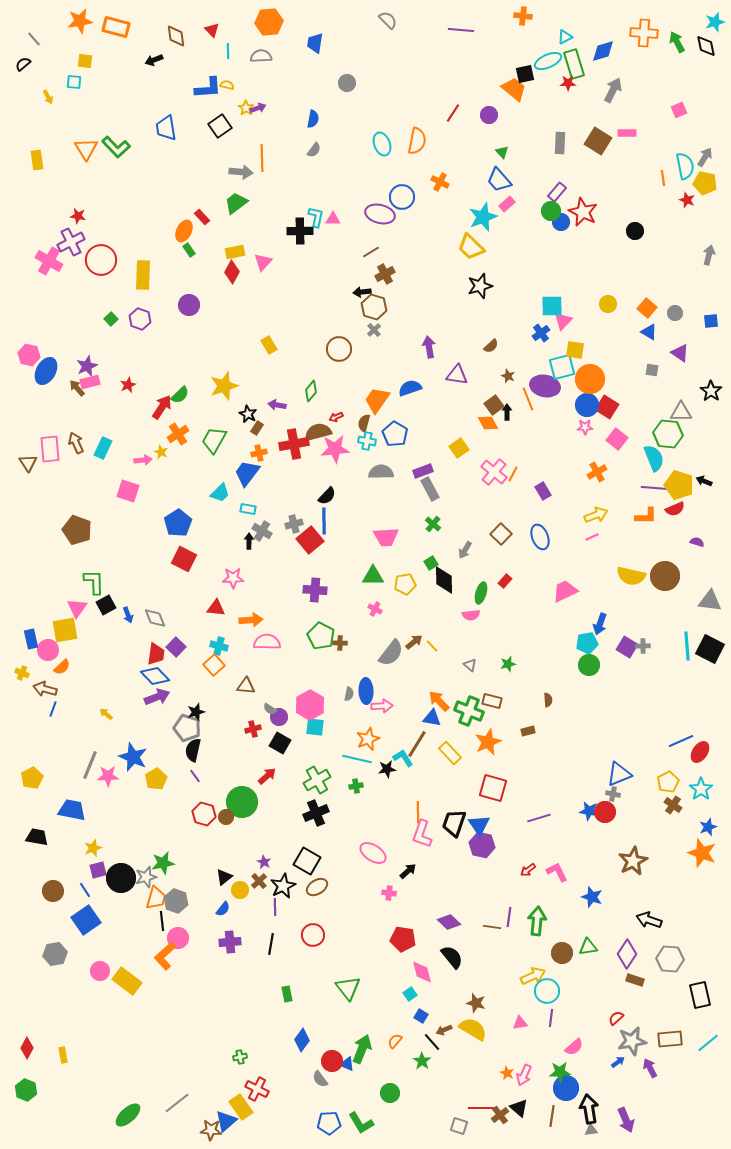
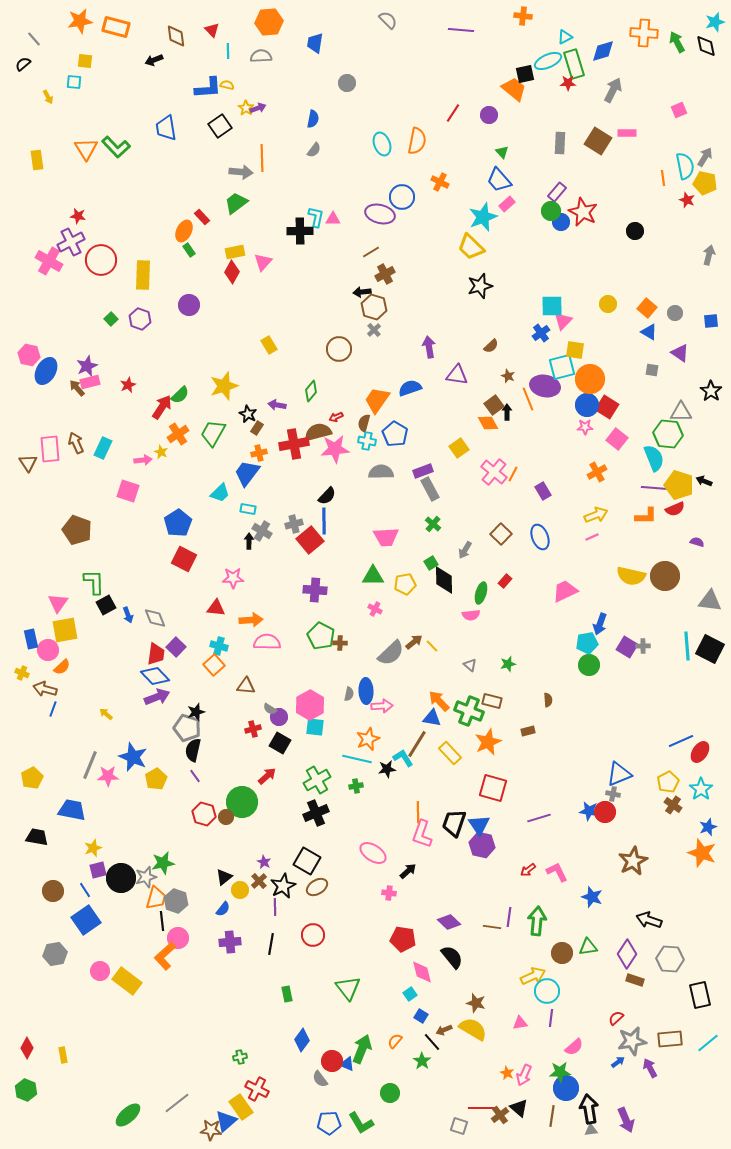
green trapezoid at (214, 440): moved 1 px left, 7 px up
pink triangle at (77, 608): moved 19 px left, 5 px up
gray semicircle at (391, 653): rotated 8 degrees clockwise
